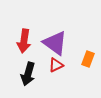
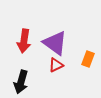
black arrow: moved 7 px left, 8 px down
